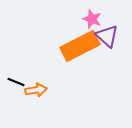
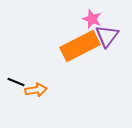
purple triangle: rotated 25 degrees clockwise
